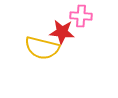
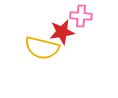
red star: rotated 15 degrees counterclockwise
